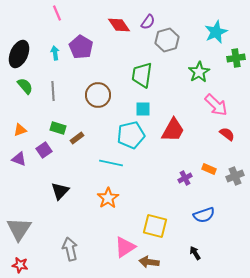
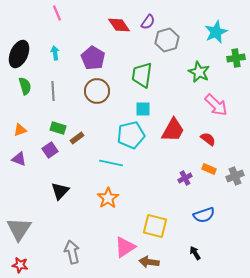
purple pentagon: moved 12 px right, 11 px down
green star: rotated 15 degrees counterclockwise
green semicircle: rotated 24 degrees clockwise
brown circle: moved 1 px left, 4 px up
red semicircle: moved 19 px left, 5 px down
purple square: moved 6 px right
gray arrow: moved 2 px right, 3 px down
